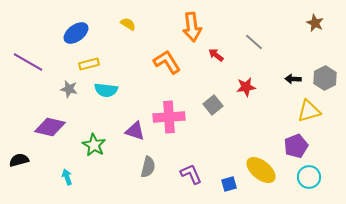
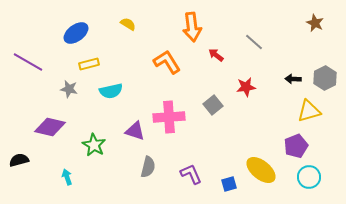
cyan semicircle: moved 5 px right, 1 px down; rotated 20 degrees counterclockwise
